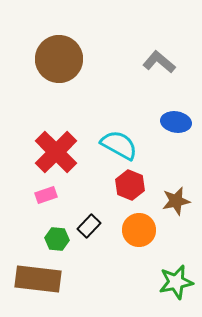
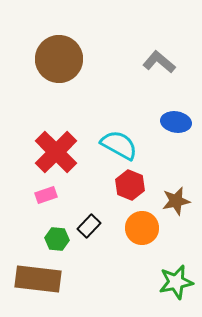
orange circle: moved 3 px right, 2 px up
